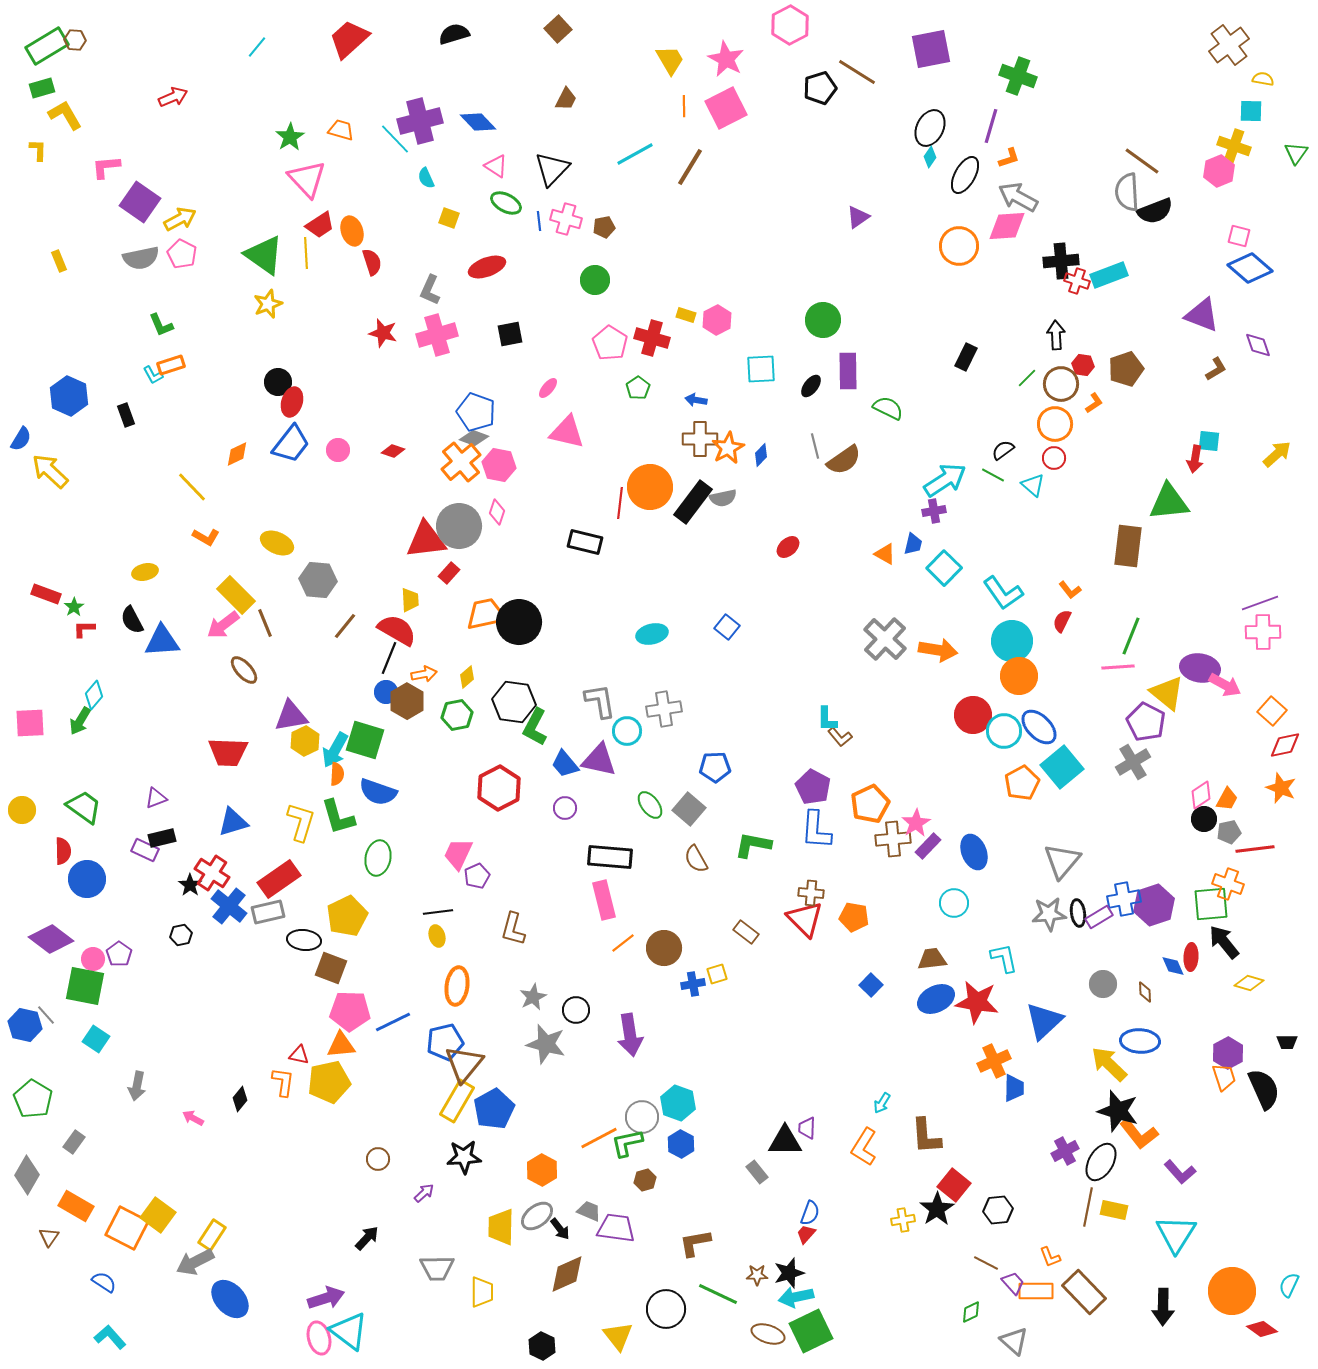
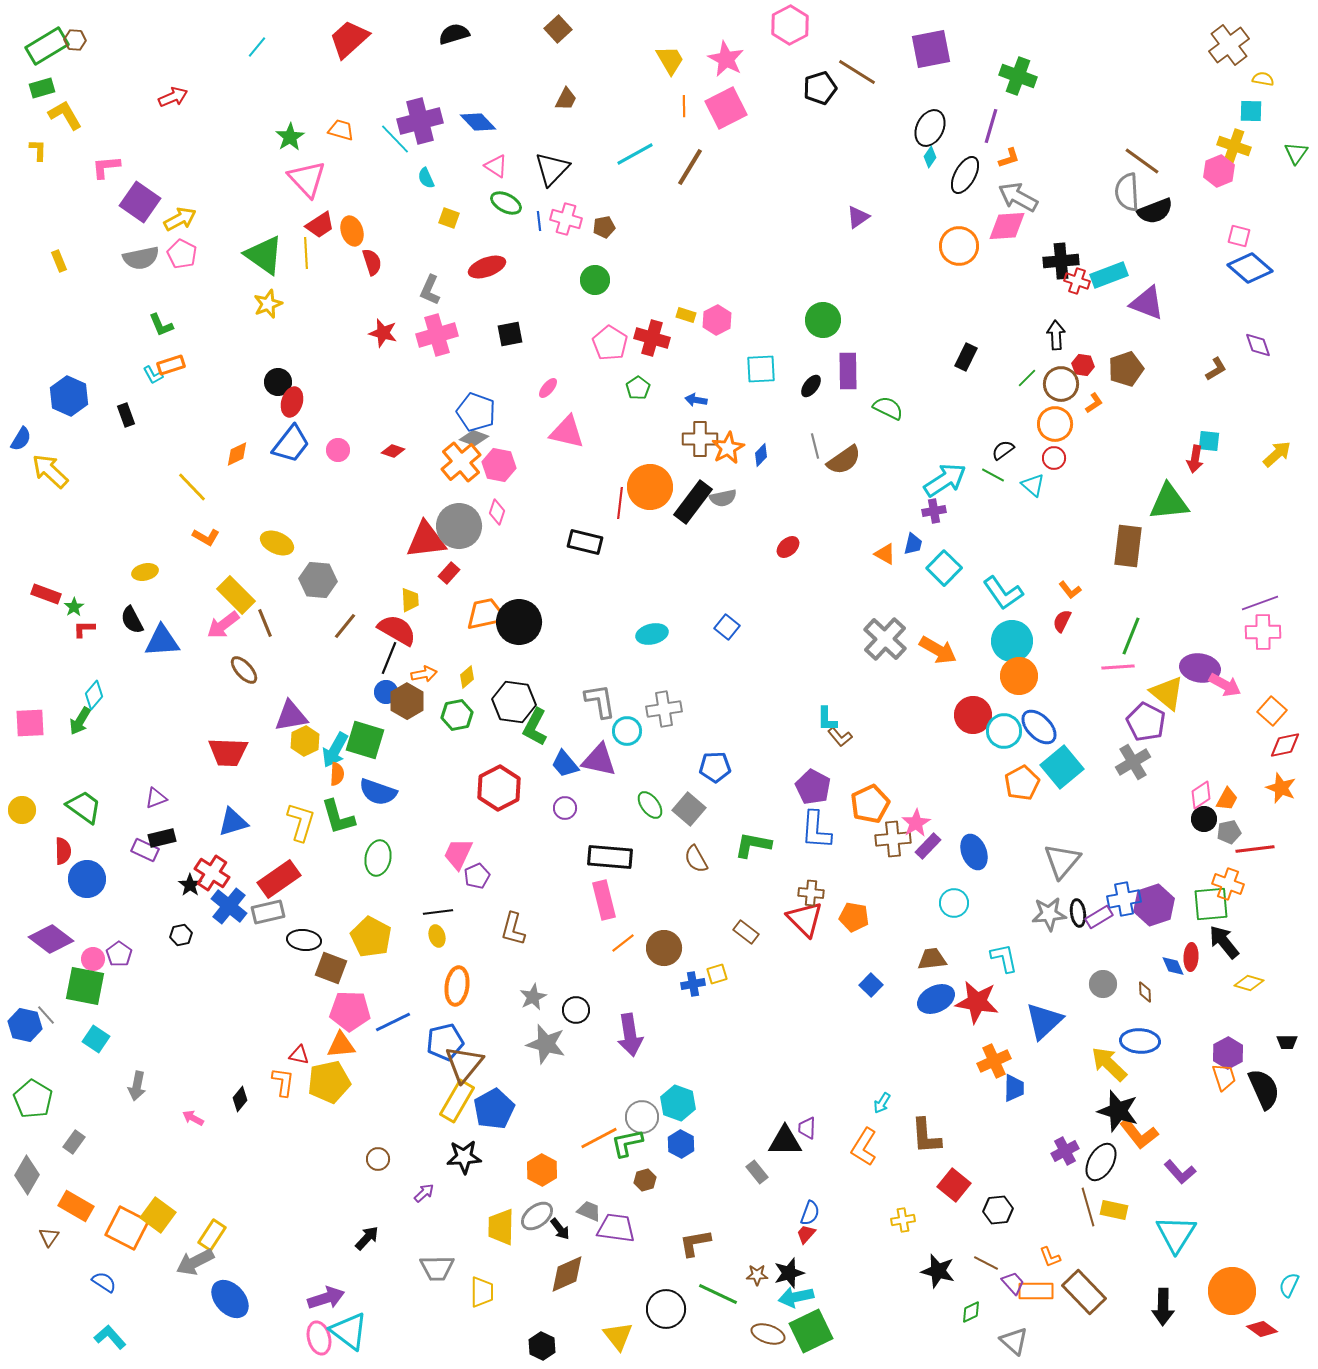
purple triangle at (1202, 315): moved 55 px left, 12 px up
orange arrow at (938, 650): rotated 21 degrees clockwise
yellow pentagon at (347, 916): moved 24 px right, 21 px down; rotated 18 degrees counterclockwise
brown line at (1088, 1207): rotated 27 degrees counterclockwise
black star at (937, 1209): moved 1 px right, 62 px down; rotated 24 degrees counterclockwise
